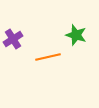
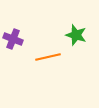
purple cross: rotated 36 degrees counterclockwise
